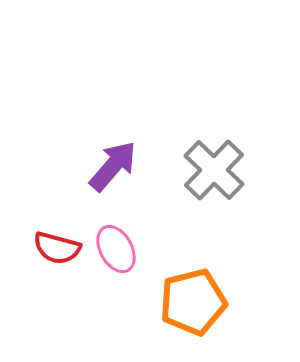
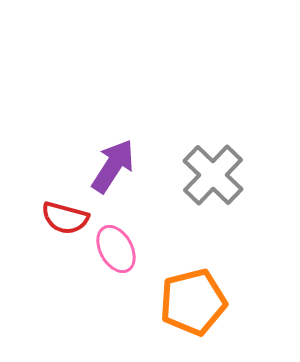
purple arrow: rotated 8 degrees counterclockwise
gray cross: moved 1 px left, 5 px down
red semicircle: moved 8 px right, 30 px up
